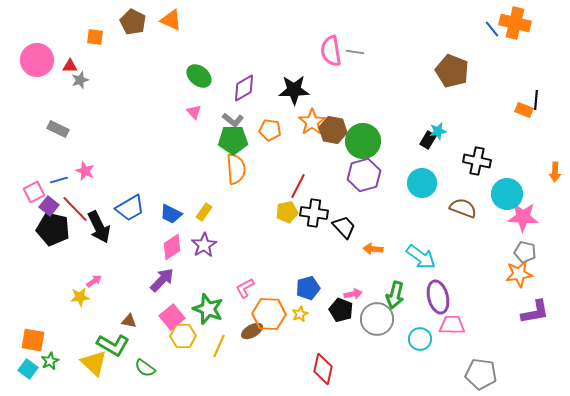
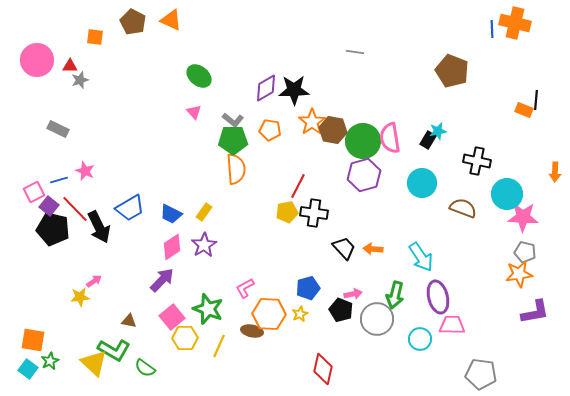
blue line at (492, 29): rotated 36 degrees clockwise
pink semicircle at (331, 51): moved 59 px right, 87 px down
purple diamond at (244, 88): moved 22 px right
black trapezoid at (344, 227): moved 21 px down
cyan arrow at (421, 257): rotated 20 degrees clockwise
brown ellipse at (252, 331): rotated 40 degrees clockwise
yellow hexagon at (183, 336): moved 2 px right, 2 px down
green L-shape at (113, 345): moved 1 px right, 5 px down
